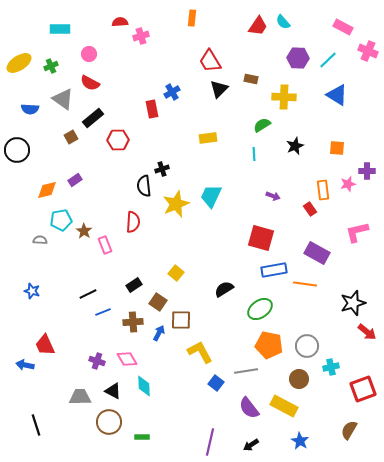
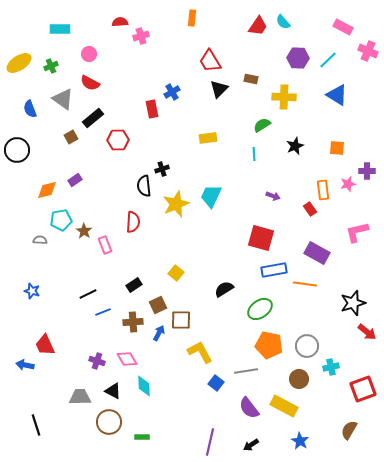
blue semicircle at (30, 109): rotated 66 degrees clockwise
brown square at (158, 302): moved 3 px down; rotated 30 degrees clockwise
